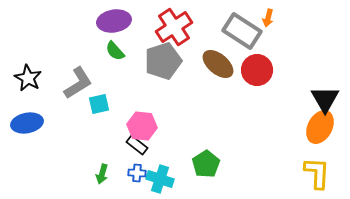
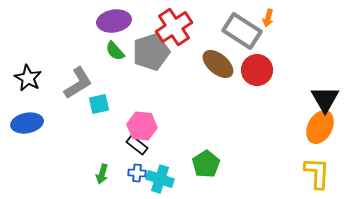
gray pentagon: moved 12 px left, 9 px up
